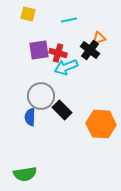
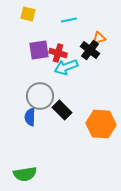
gray circle: moved 1 px left
